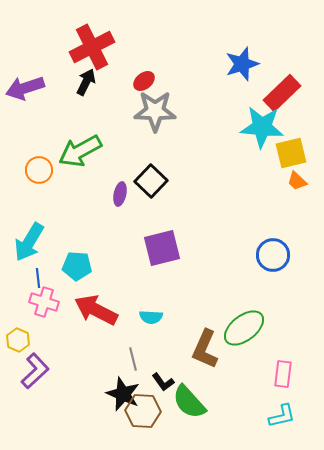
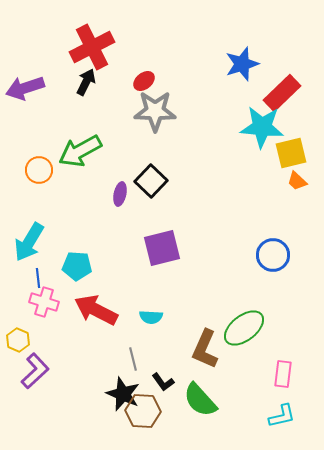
green semicircle: moved 11 px right, 2 px up
